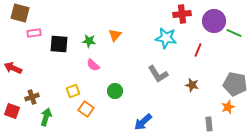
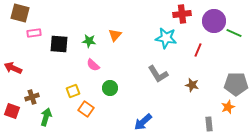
gray pentagon: moved 1 px right; rotated 10 degrees counterclockwise
green circle: moved 5 px left, 3 px up
